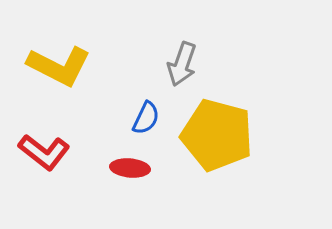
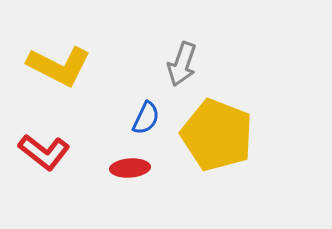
yellow pentagon: rotated 6 degrees clockwise
red ellipse: rotated 9 degrees counterclockwise
